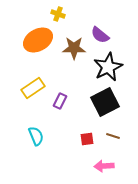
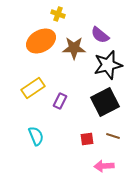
orange ellipse: moved 3 px right, 1 px down
black star: moved 2 px up; rotated 12 degrees clockwise
